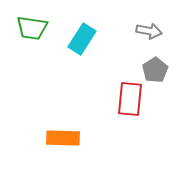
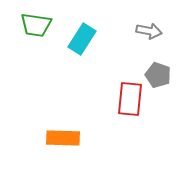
green trapezoid: moved 4 px right, 3 px up
gray pentagon: moved 3 px right, 5 px down; rotated 20 degrees counterclockwise
